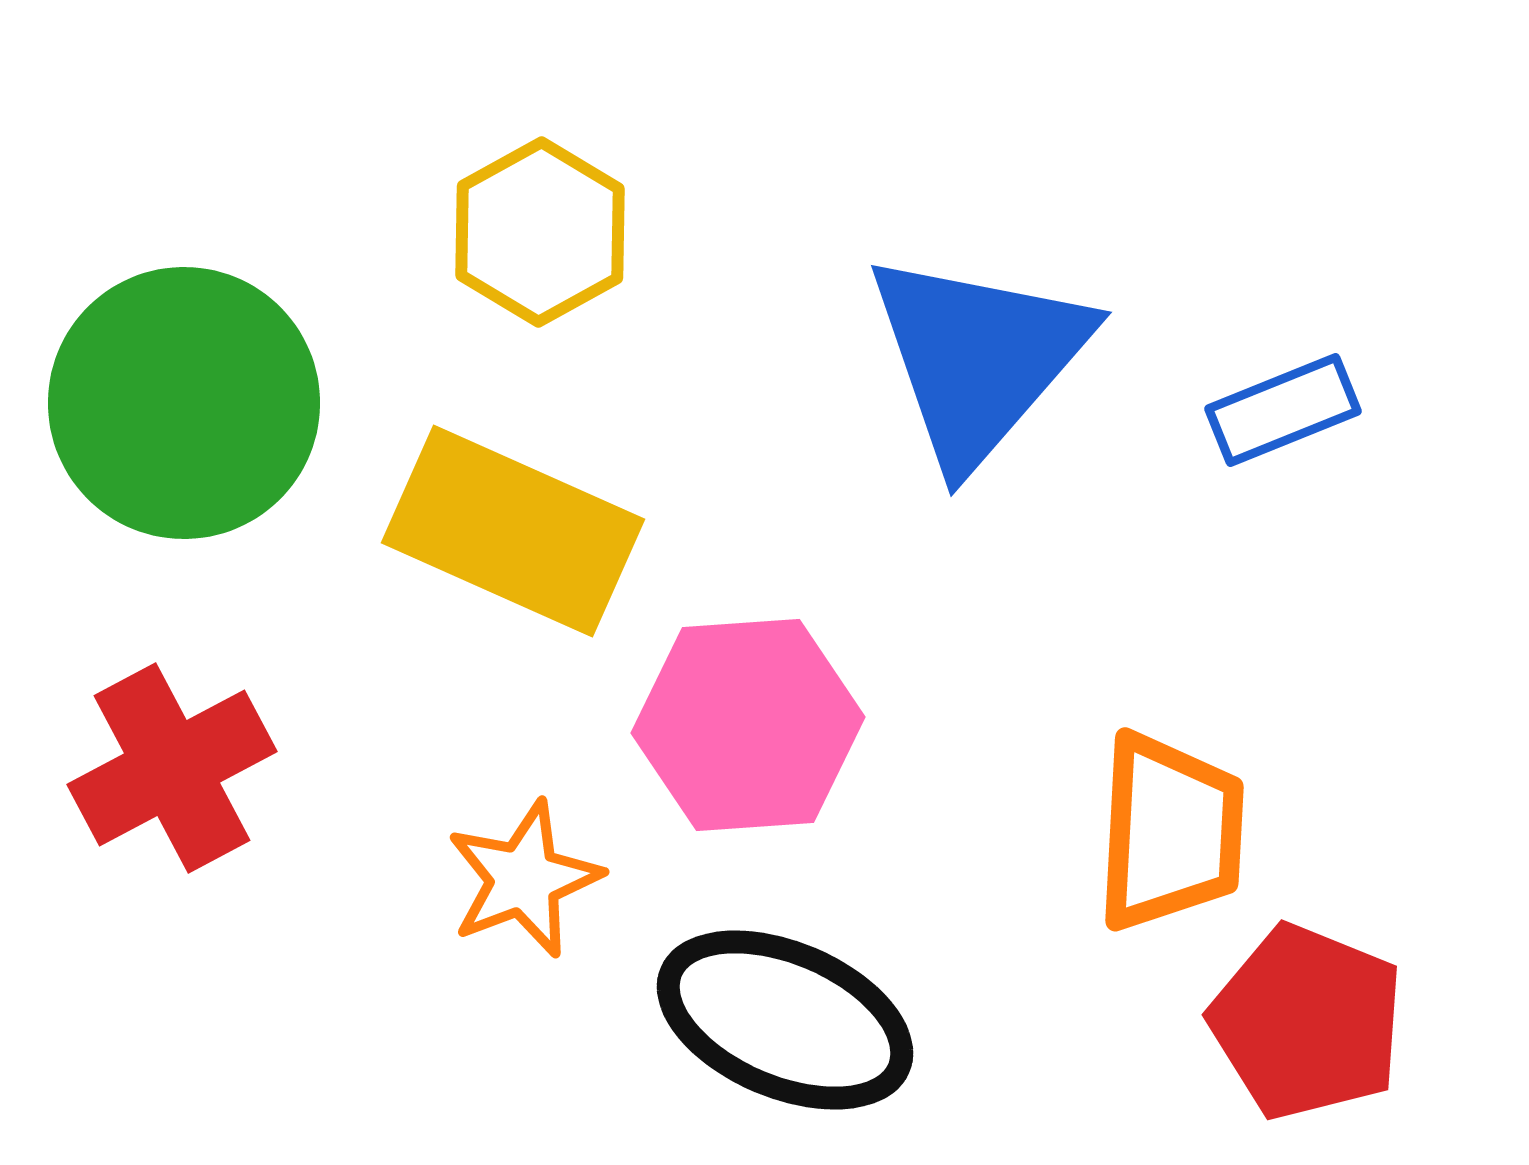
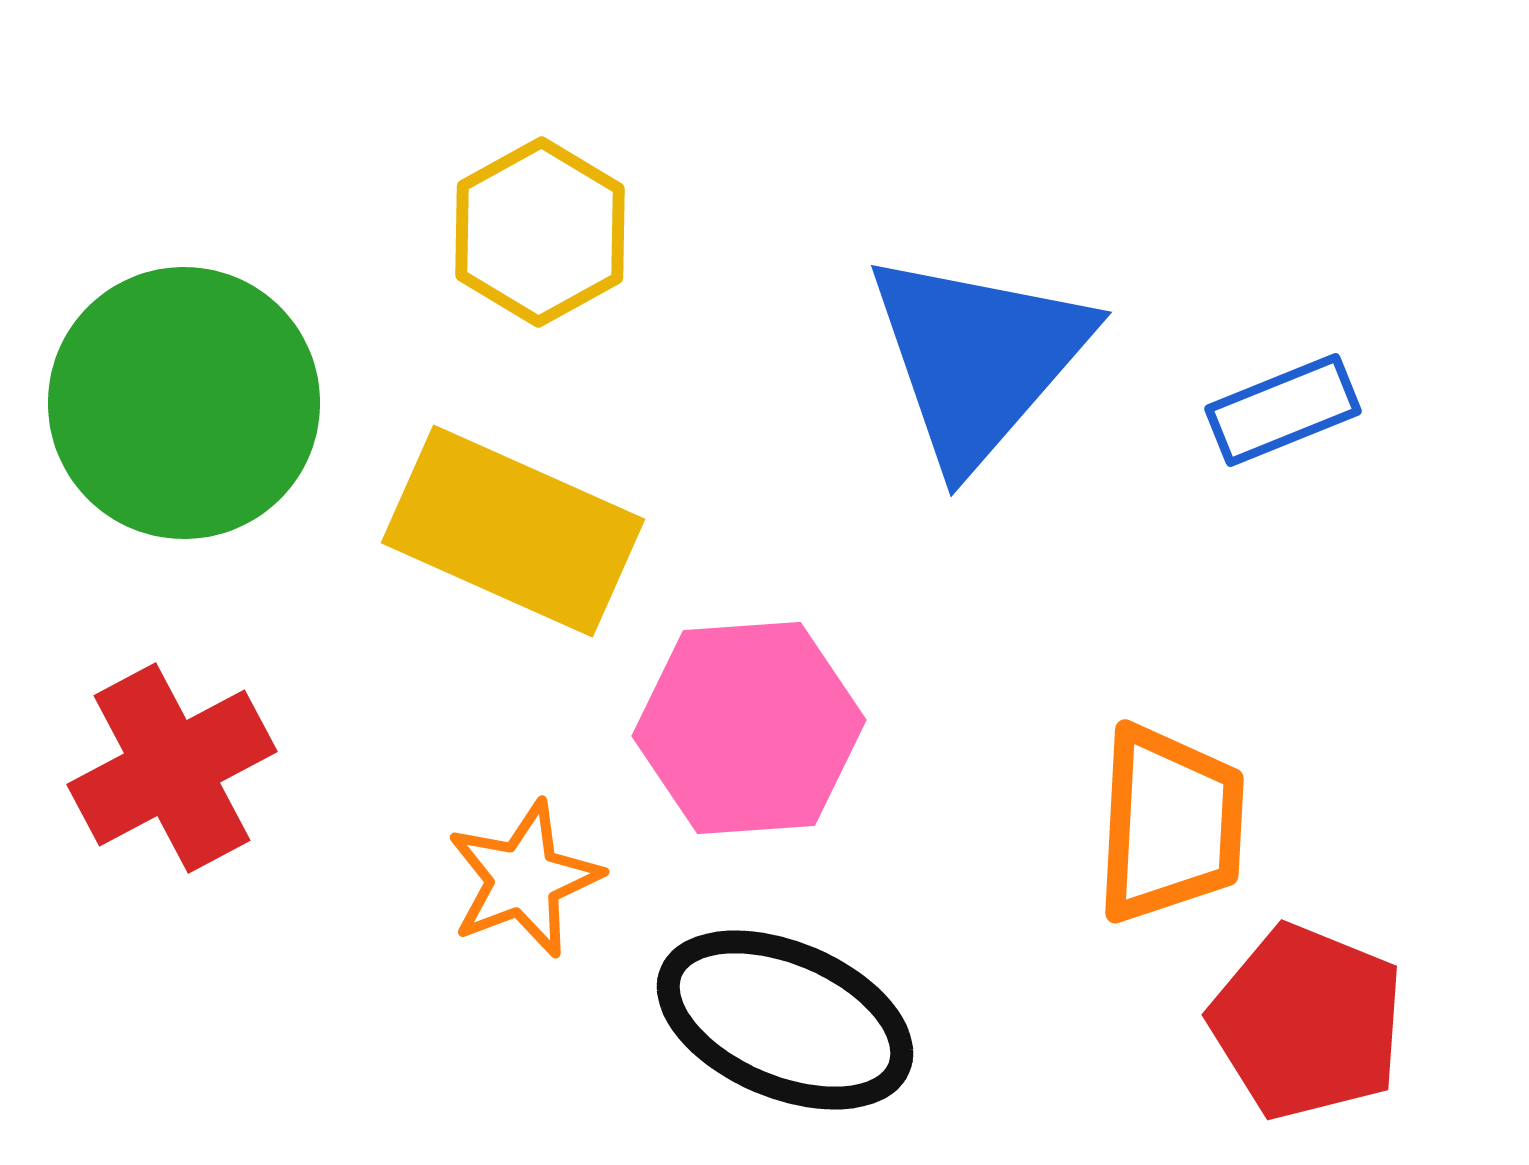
pink hexagon: moved 1 px right, 3 px down
orange trapezoid: moved 8 px up
